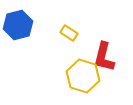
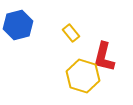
yellow rectangle: moved 2 px right; rotated 18 degrees clockwise
